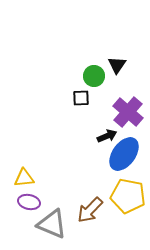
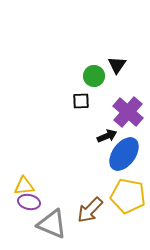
black square: moved 3 px down
yellow triangle: moved 8 px down
